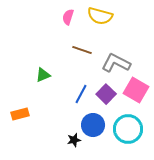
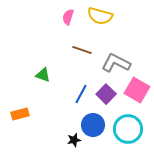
green triangle: rotated 42 degrees clockwise
pink square: moved 1 px right
